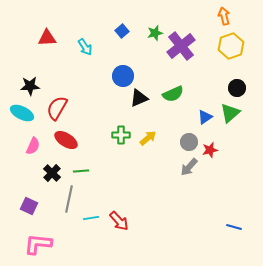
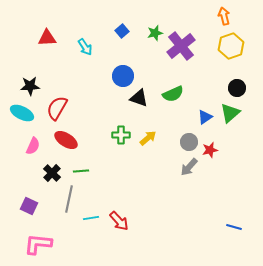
black triangle: rotated 42 degrees clockwise
